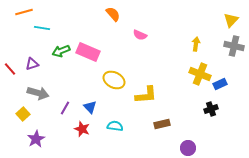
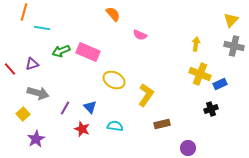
orange line: rotated 60 degrees counterclockwise
yellow L-shape: rotated 50 degrees counterclockwise
